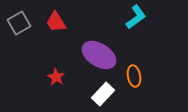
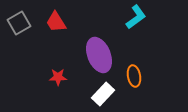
purple ellipse: rotated 36 degrees clockwise
red star: moved 2 px right; rotated 30 degrees counterclockwise
